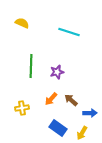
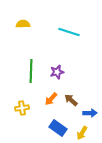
yellow semicircle: moved 1 px right, 1 px down; rotated 24 degrees counterclockwise
green line: moved 5 px down
